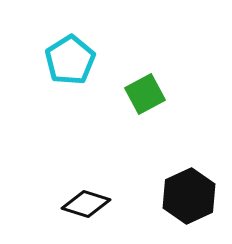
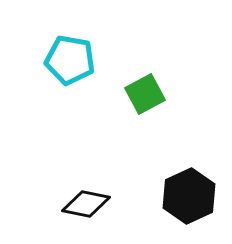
cyan pentagon: rotated 30 degrees counterclockwise
black diamond: rotated 6 degrees counterclockwise
